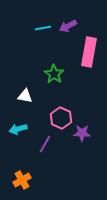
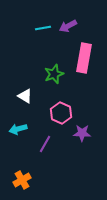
pink rectangle: moved 5 px left, 6 px down
green star: rotated 18 degrees clockwise
white triangle: rotated 21 degrees clockwise
pink hexagon: moved 5 px up
